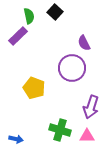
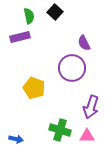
purple rectangle: moved 2 px right, 1 px down; rotated 30 degrees clockwise
